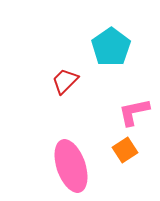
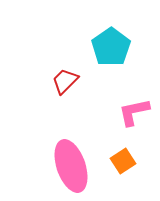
orange square: moved 2 px left, 11 px down
